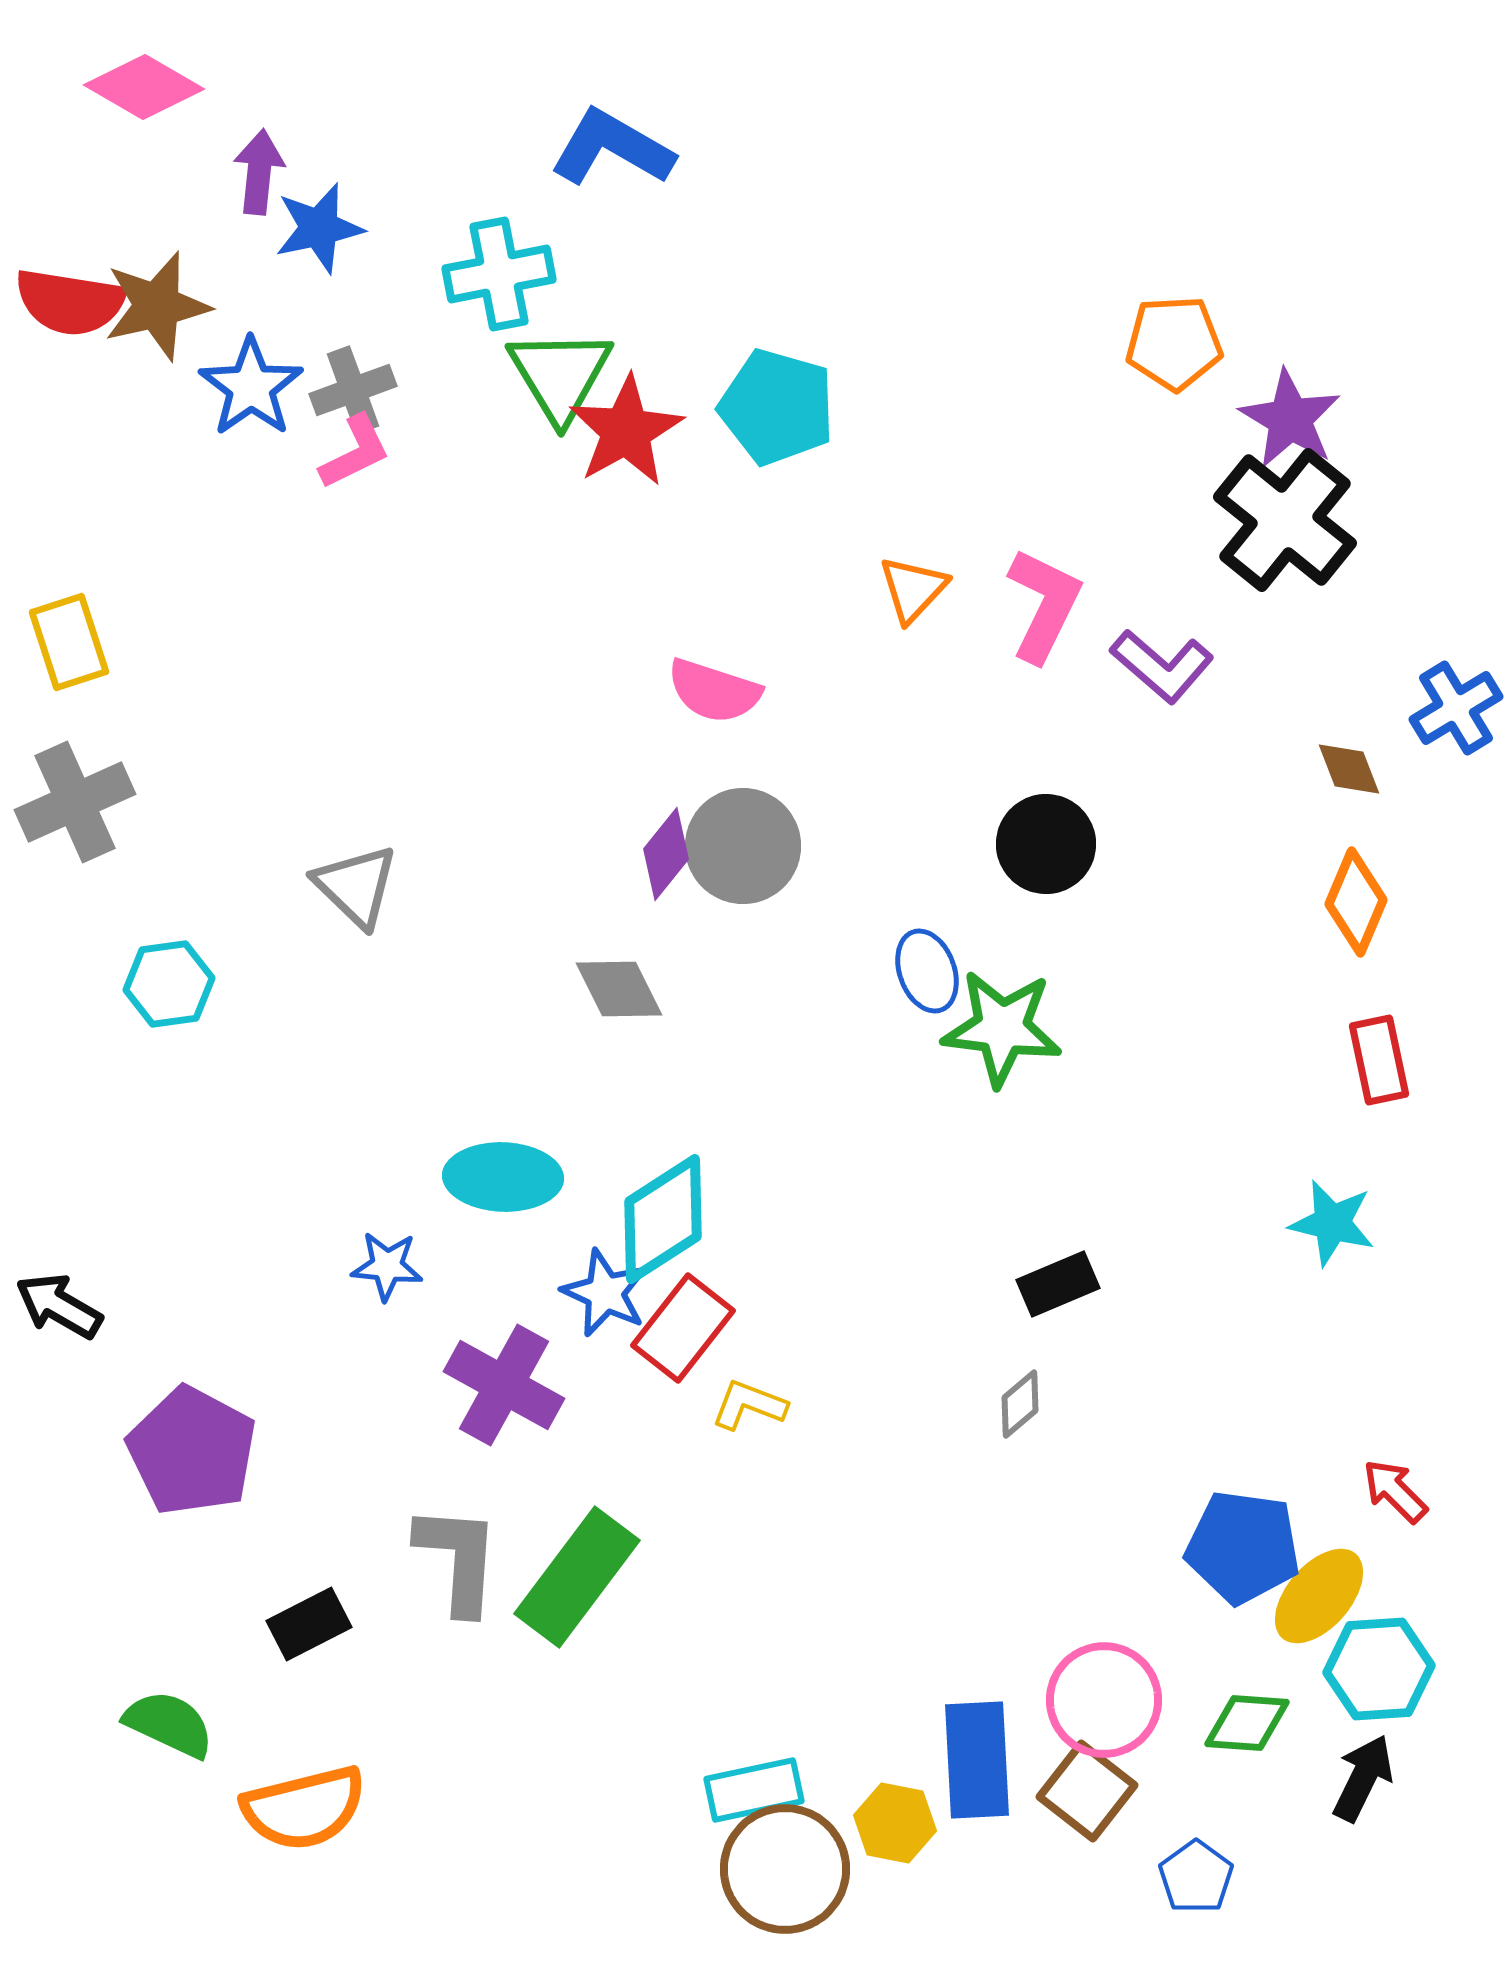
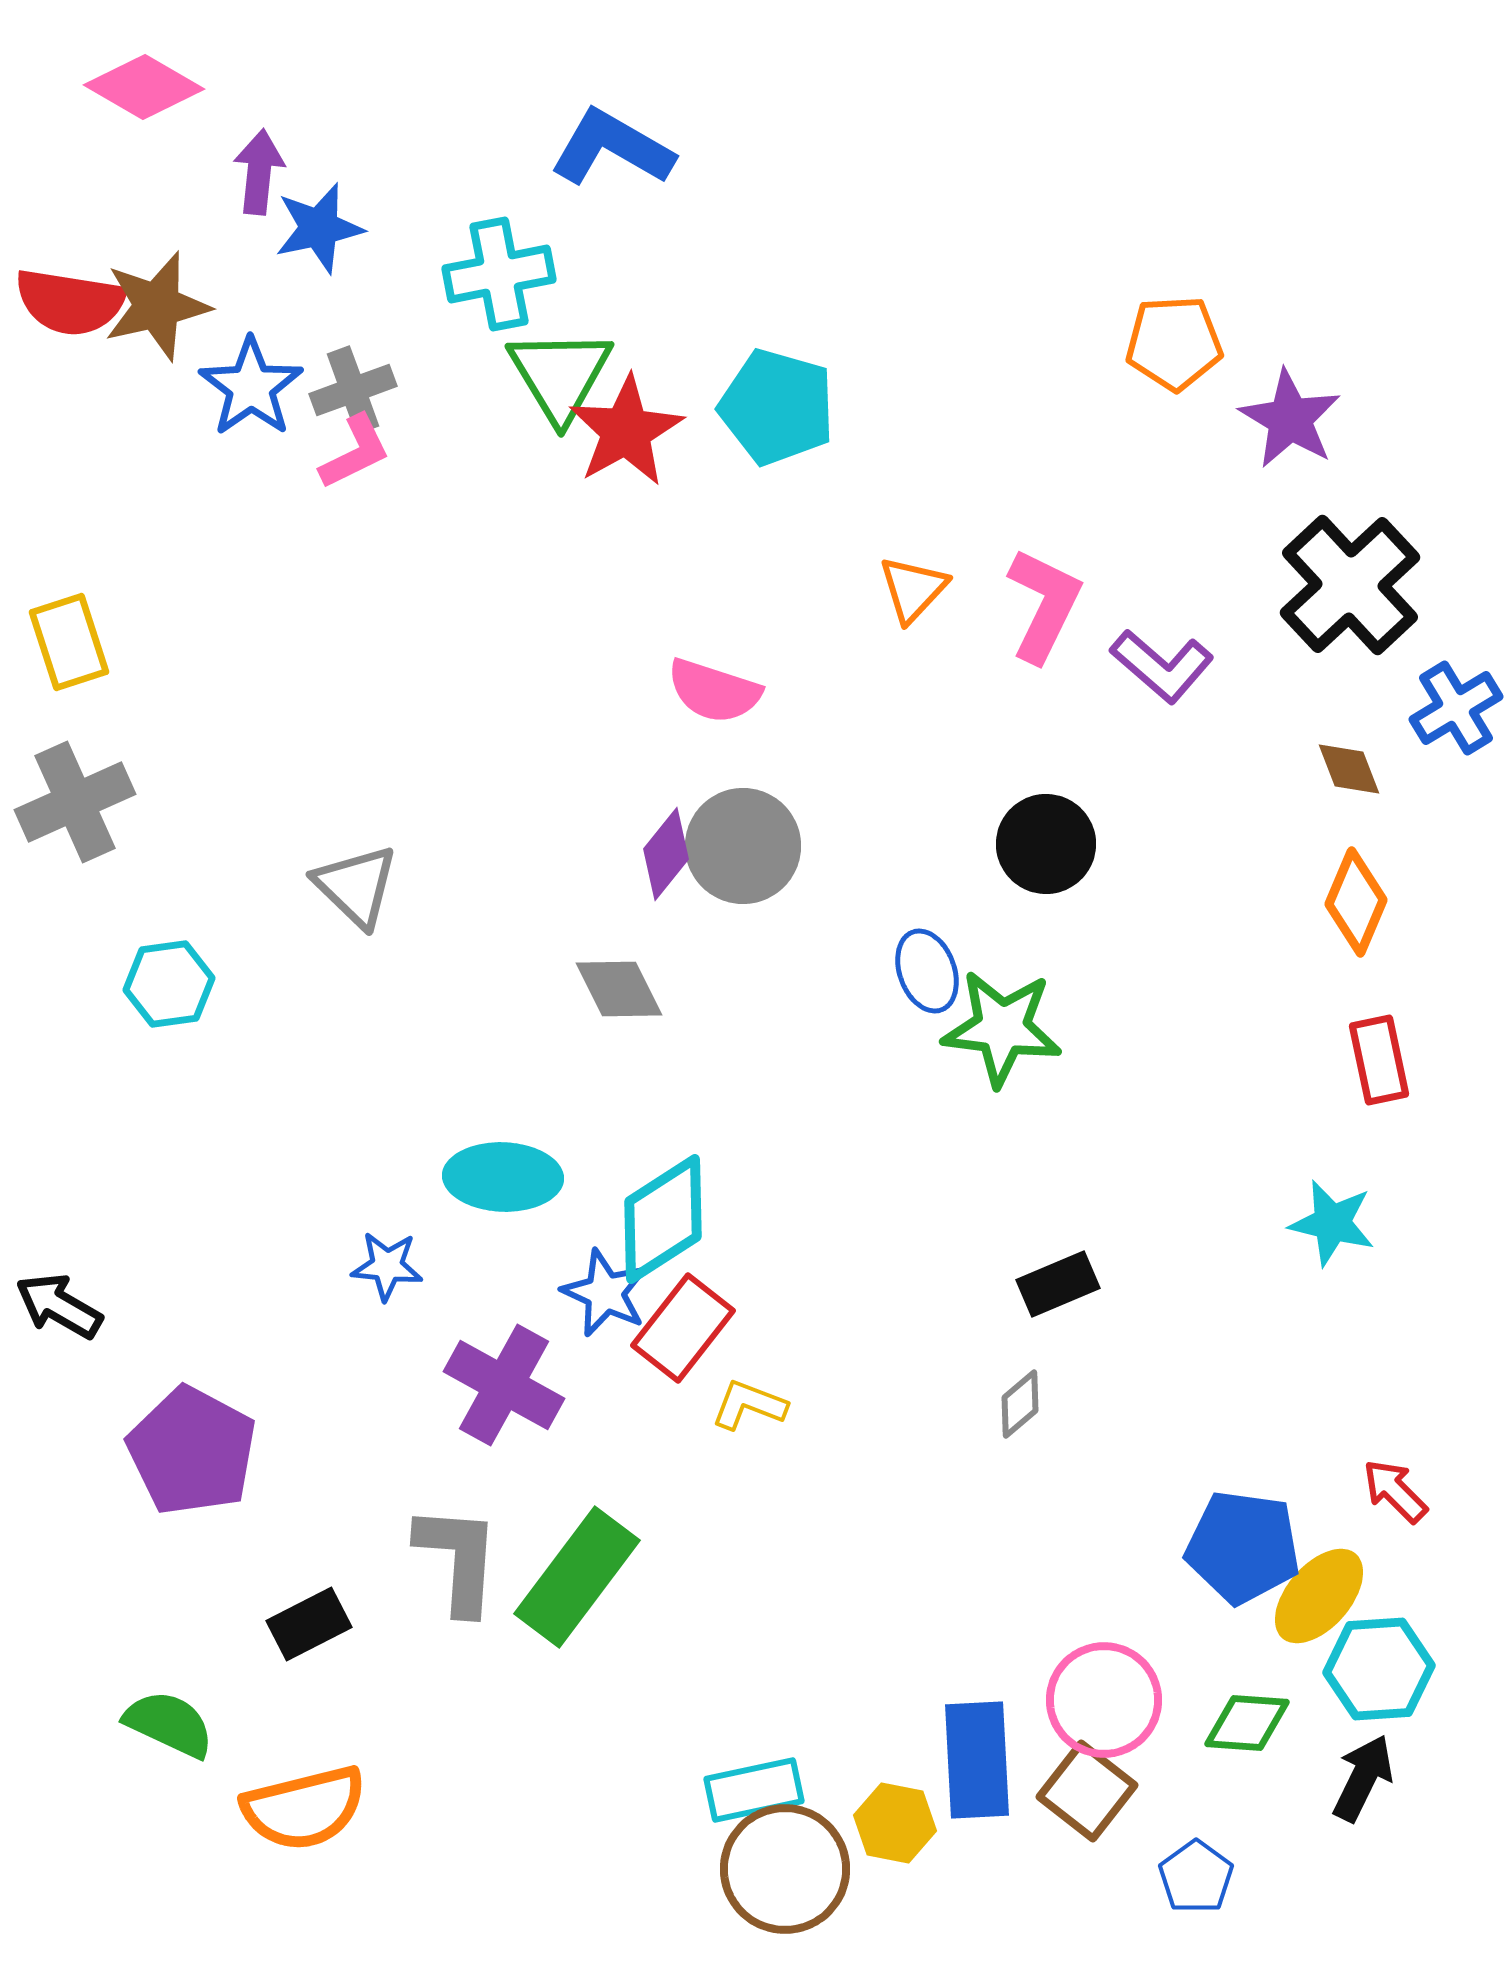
black cross at (1285, 520): moved 65 px right, 65 px down; rotated 8 degrees clockwise
